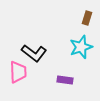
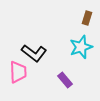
purple rectangle: rotated 42 degrees clockwise
